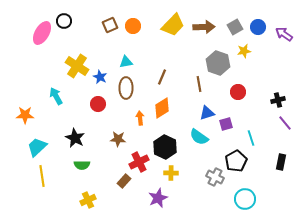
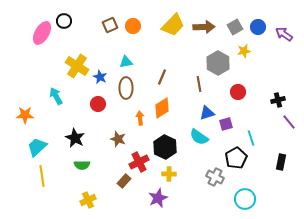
gray hexagon at (218, 63): rotated 10 degrees clockwise
purple line at (285, 123): moved 4 px right, 1 px up
brown star at (118, 139): rotated 14 degrees clockwise
black pentagon at (236, 161): moved 3 px up
yellow cross at (171, 173): moved 2 px left, 1 px down
